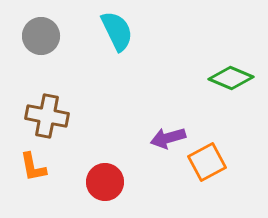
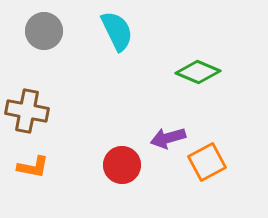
gray circle: moved 3 px right, 5 px up
green diamond: moved 33 px left, 6 px up
brown cross: moved 20 px left, 5 px up
orange L-shape: rotated 68 degrees counterclockwise
red circle: moved 17 px right, 17 px up
